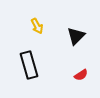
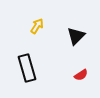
yellow arrow: rotated 119 degrees counterclockwise
black rectangle: moved 2 px left, 3 px down
